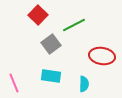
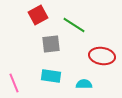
red square: rotated 18 degrees clockwise
green line: rotated 60 degrees clockwise
gray square: rotated 30 degrees clockwise
cyan semicircle: rotated 91 degrees counterclockwise
